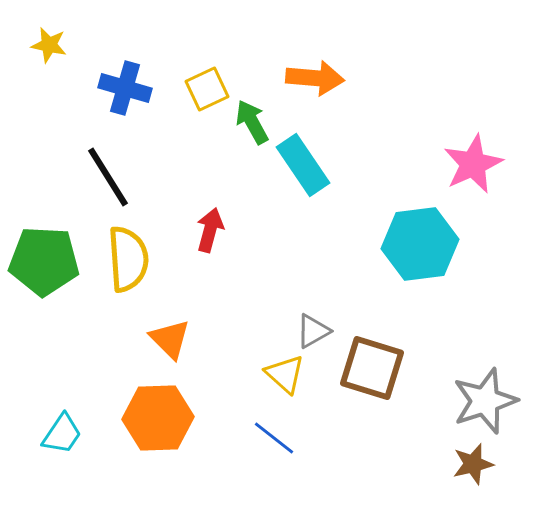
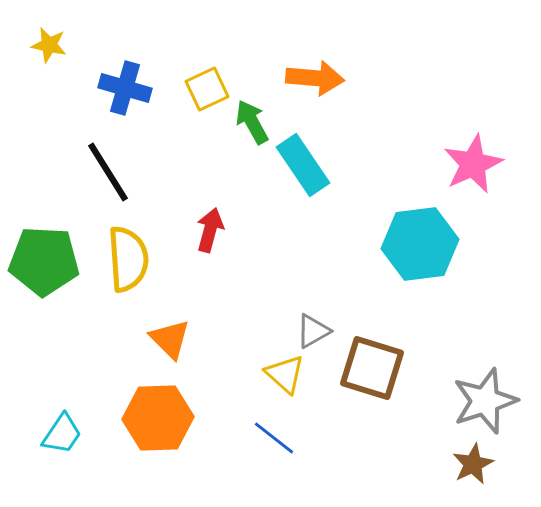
black line: moved 5 px up
brown star: rotated 12 degrees counterclockwise
